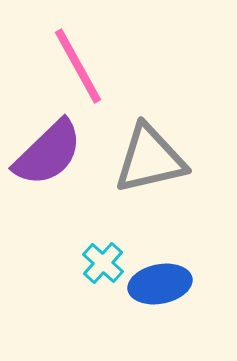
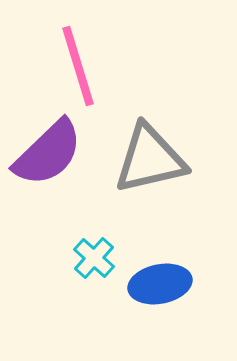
pink line: rotated 12 degrees clockwise
cyan cross: moved 9 px left, 5 px up
